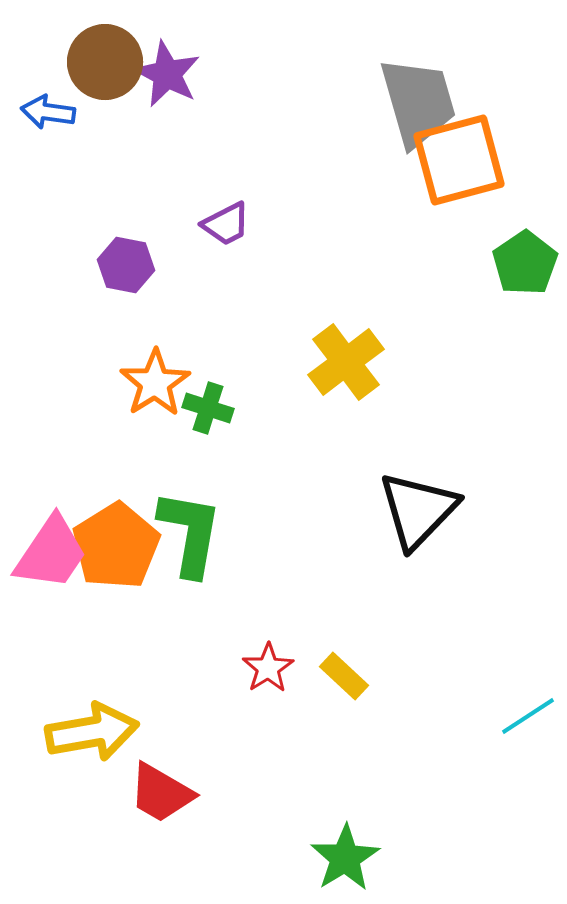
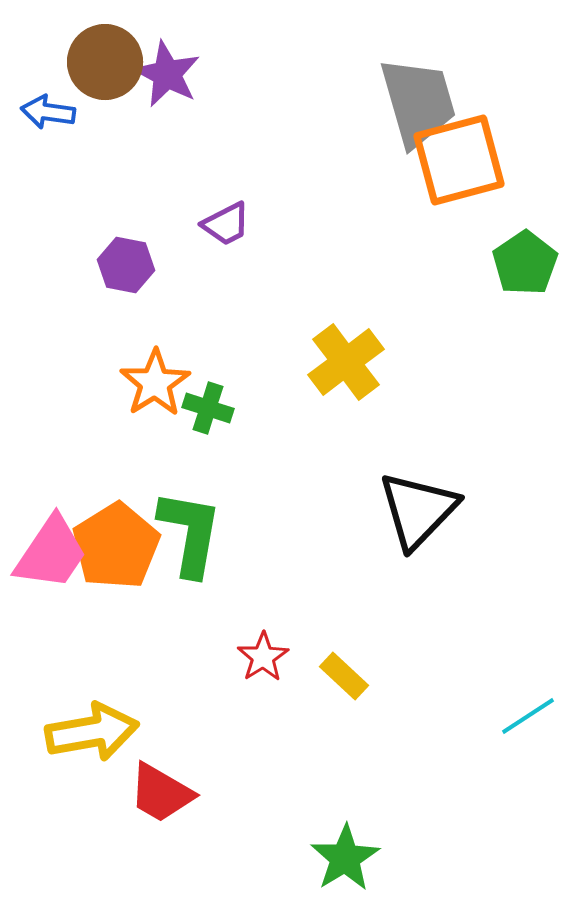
red star: moved 5 px left, 11 px up
